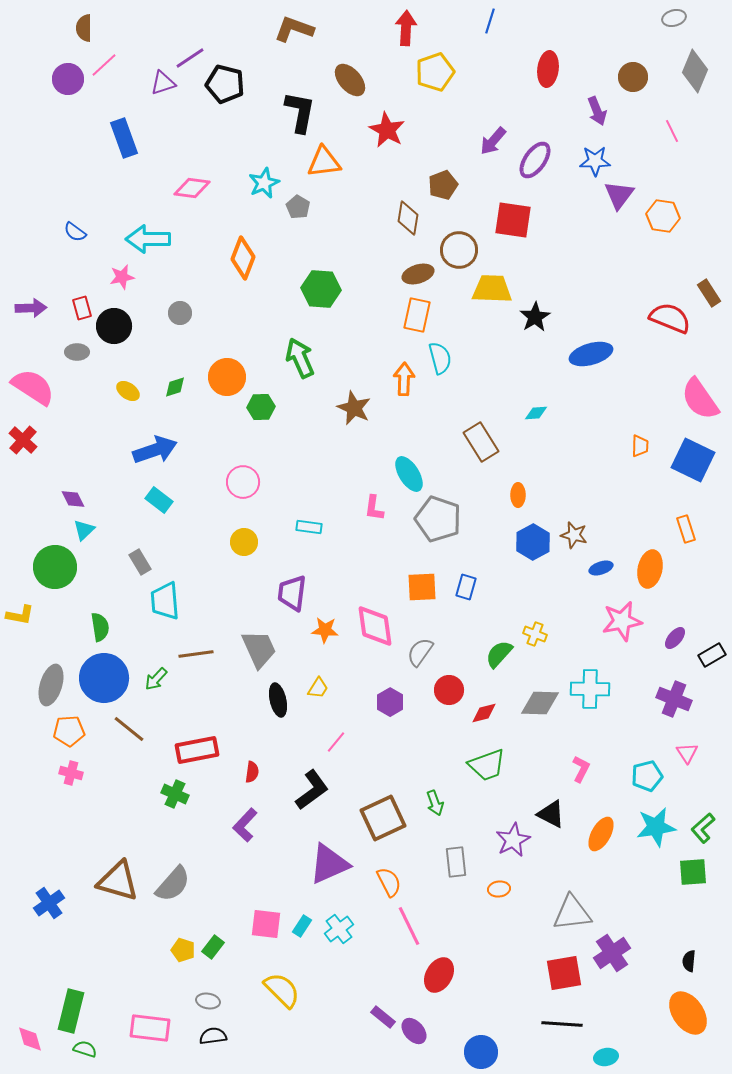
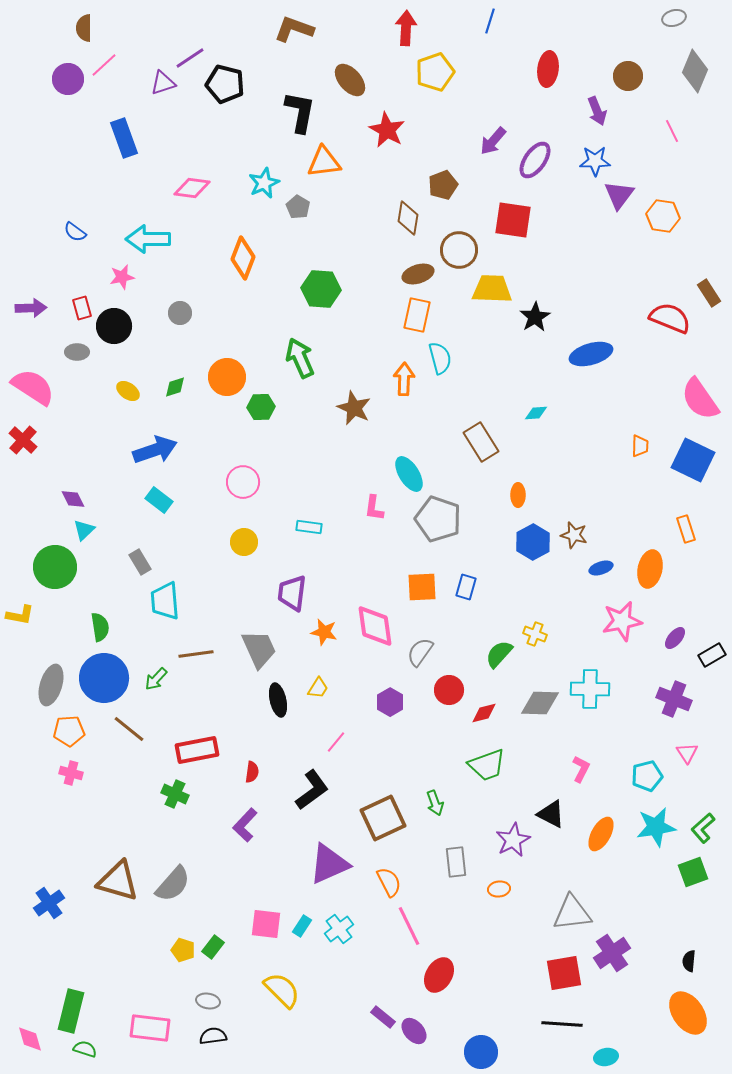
brown circle at (633, 77): moved 5 px left, 1 px up
orange star at (325, 630): moved 1 px left, 2 px down; rotated 8 degrees clockwise
green square at (693, 872): rotated 16 degrees counterclockwise
